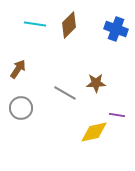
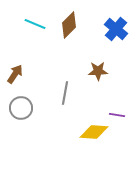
cyan line: rotated 15 degrees clockwise
blue cross: rotated 20 degrees clockwise
brown arrow: moved 3 px left, 5 px down
brown star: moved 2 px right, 12 px up
gray line: rotated 70 degrees clockwise
yellow diamond: rotated 16 degrees clockwise
